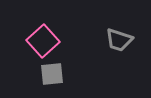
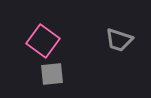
pink square: rotated 12 degrees counterclockwise
